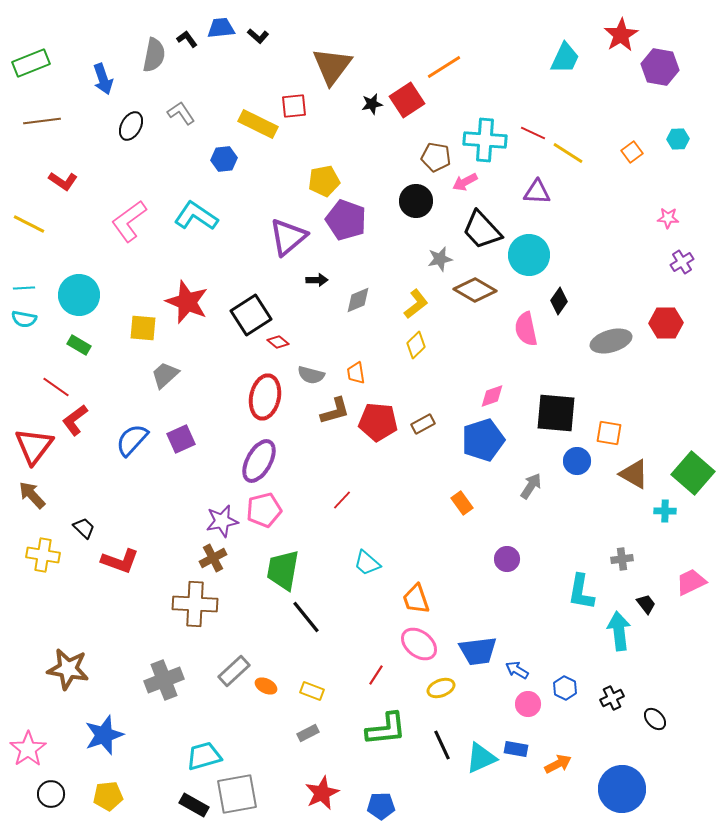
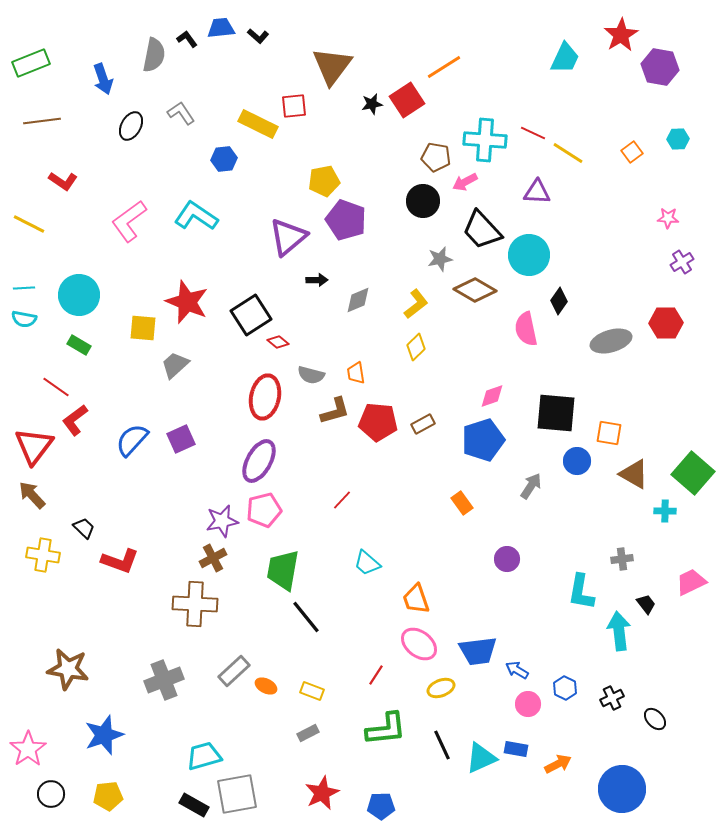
black circle at (416, 201): moved 7 px right
yellow diamond at (416, 345): moved 2 px down
gray trapezoid at (165, 375): moved 10 px right, 10 px up
